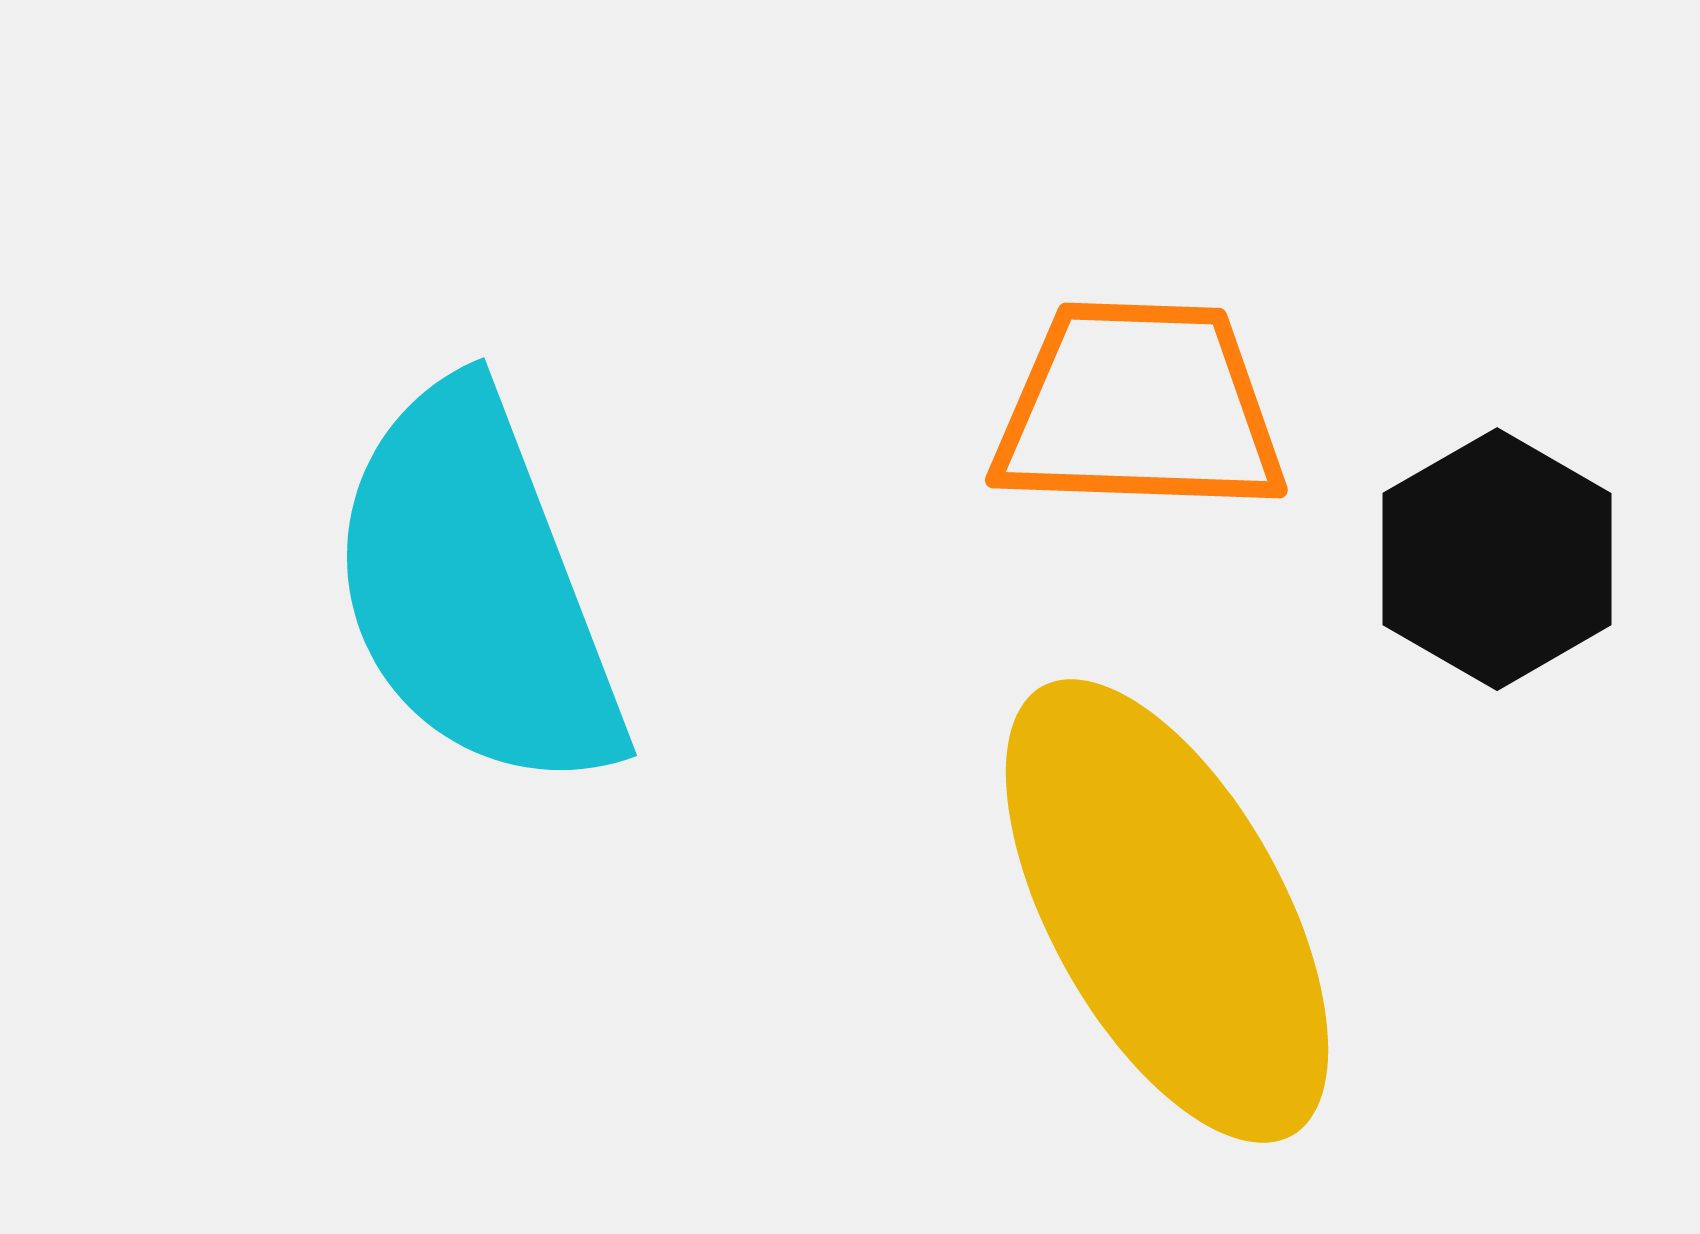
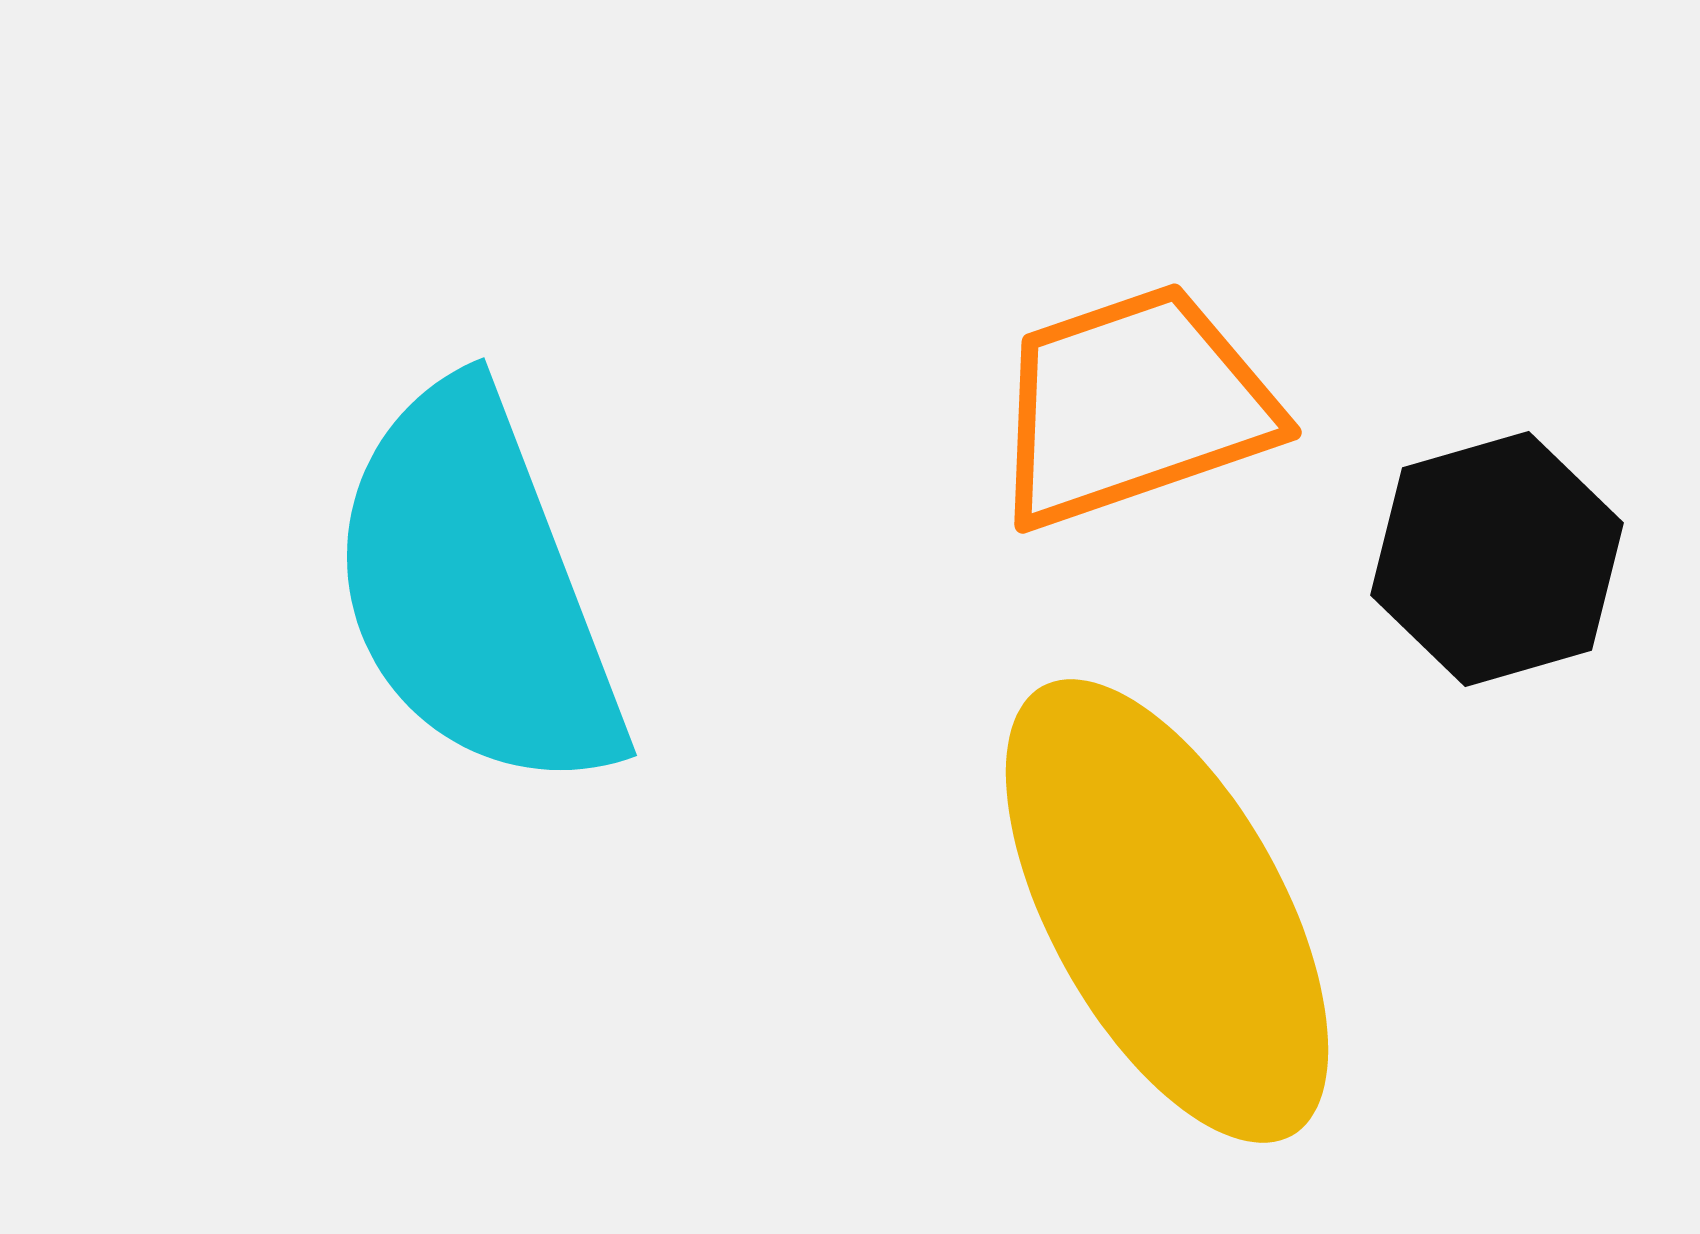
orange trapezoid: moved 6 px left, 2 px up; rotated 21 degrees counterclockwise
black hexagon: rotated 14 degrees clockwise
